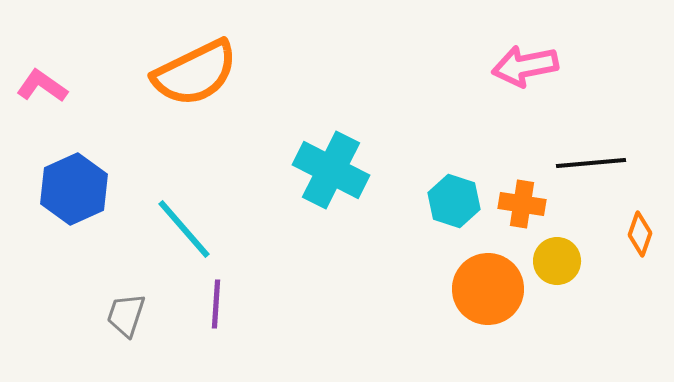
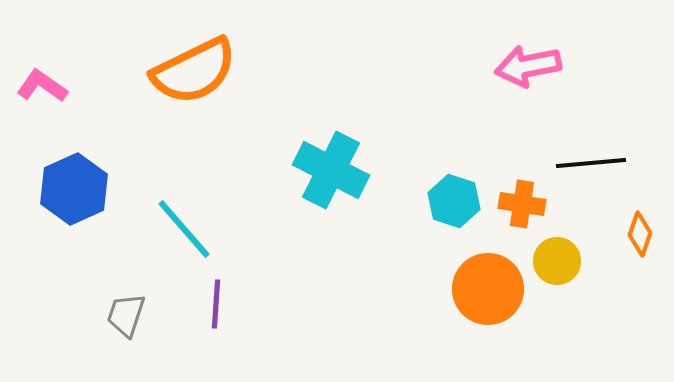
pink arrow: moved 3 px right
orange semicircle: moved 1 px left, 2 px up
